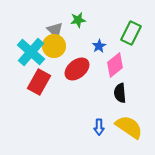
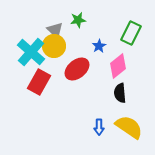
pink diamond: moved 3 px right, 1 px down
